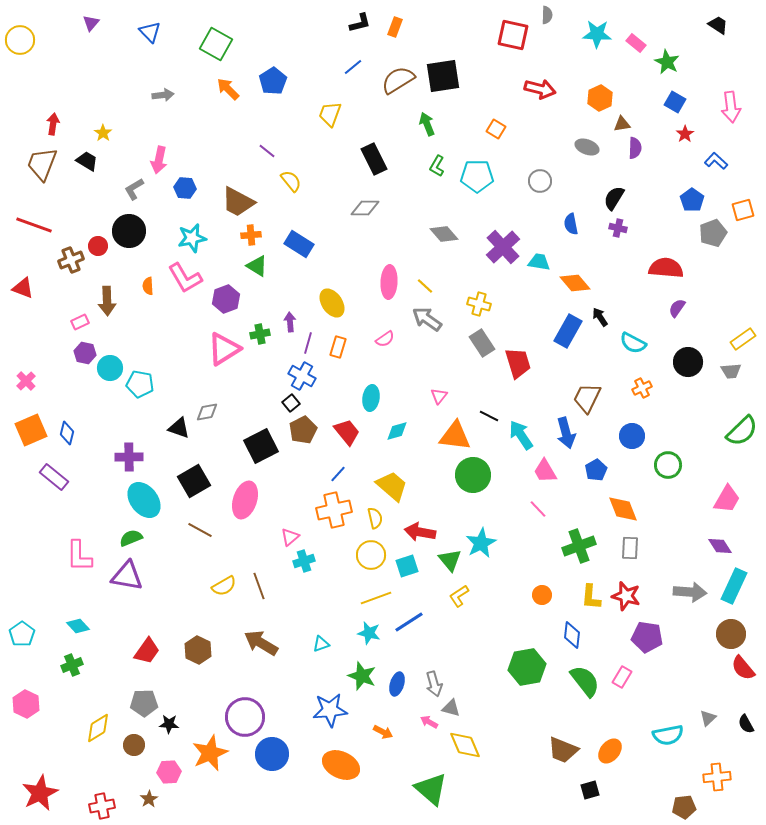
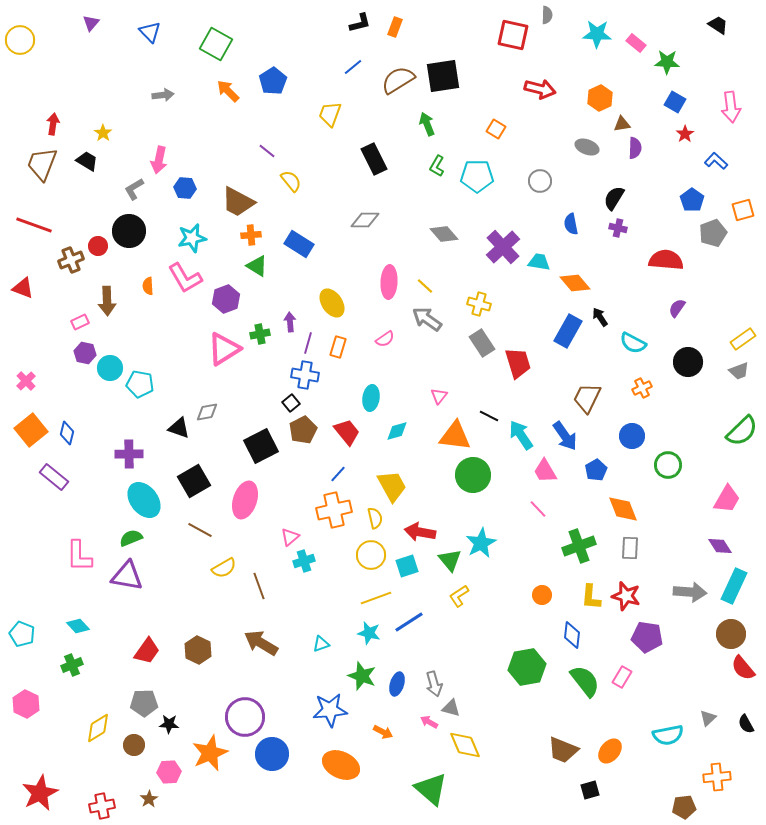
green star at (667, 62): rotated 25 degrees counterclockwise
orange arrow at (228, 89): moved 2 px down
gray diamond at (365, 208): moved 12 px down
red semicircle at (666, 268): moved 8 px up
gray trapezoid at (731, 371): moved 8 px right; rotated 15 degrees counterclockwise
blue cross at (302, 376): moved 3 px right, 1 px up; rotated 20 degrees counterclockwise
orange square at (31, 430): rotated 16 degrees counterclockwise
blue arrow at (566, 433): moved 1 px left, 3 px down; rotated 20 degrees counterclockwise
purple cross at (129, 457): moved 3 px up
yellow trapezoid at (392, 486): rotated 20 degrees clockwise
yellow semicircle at (224, 586): moved 18 px up
cyan pentagon at (22, 634): rotated 15 degrees counterclockwise
